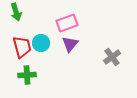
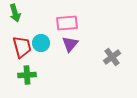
green arrow: moved 1 px left, 1 px down
pink rectangle: rotated 15 degrees clockwise
